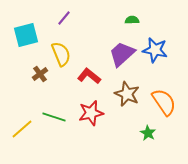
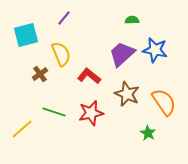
green line: moved 5 px up
